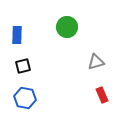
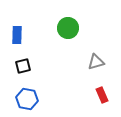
green circle: moved 1 px right, 1 px down
blue hexagon: moved 2 px right, 1 px down
